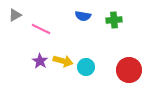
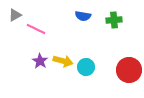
pink line: moved 5 px left
